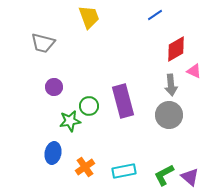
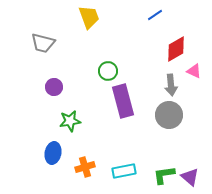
green circle: moved 19 px right, 35 px up
orange cross: rotated 18 degrees clockwise
green L-shape: rotated 20 degrees clockwise
